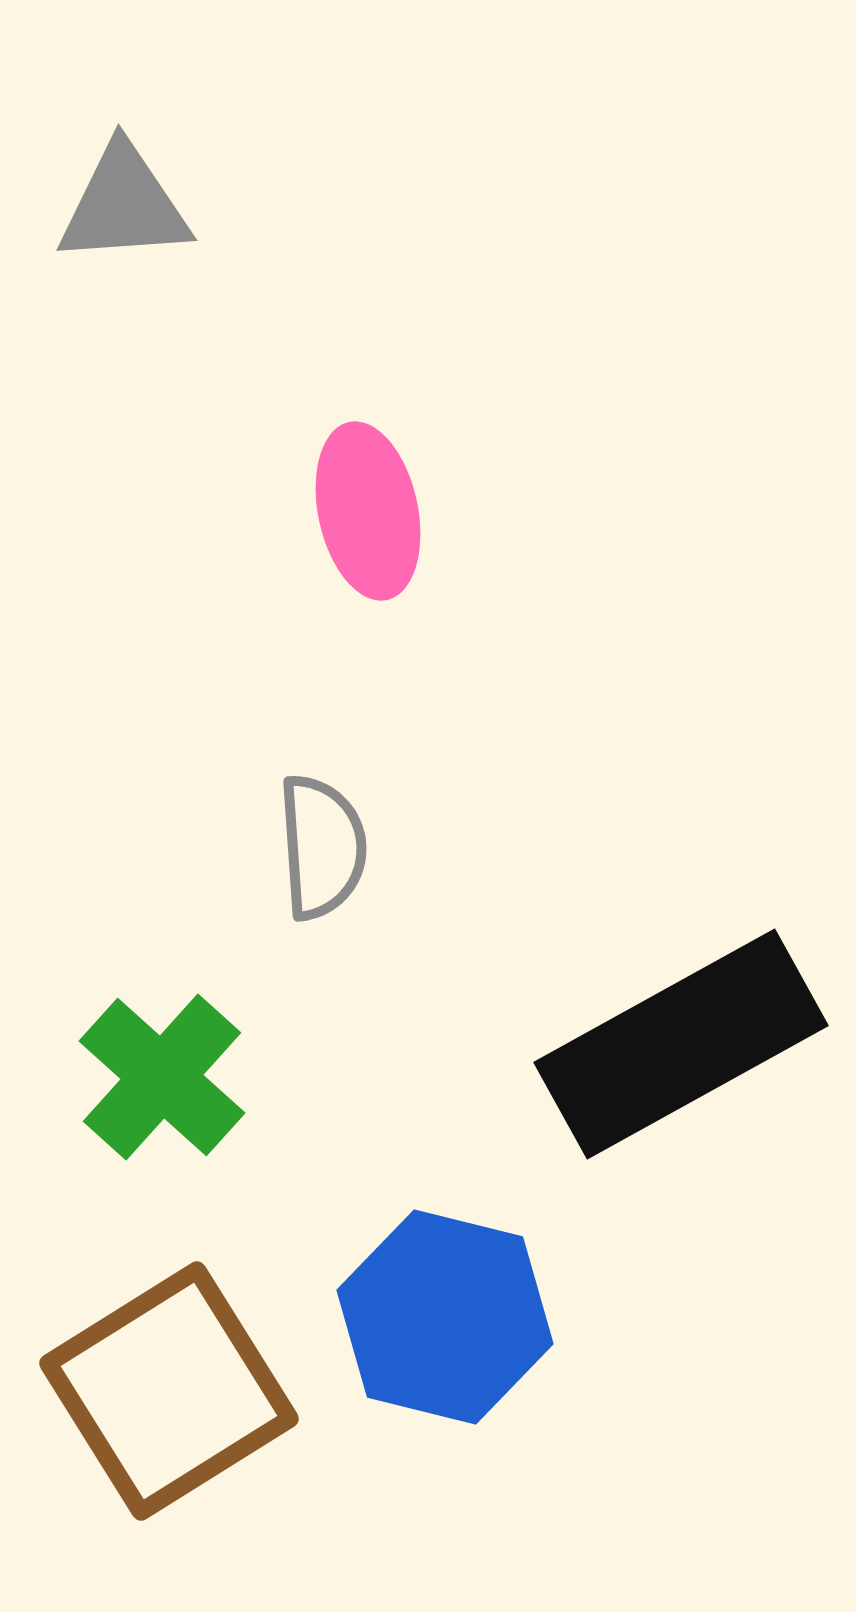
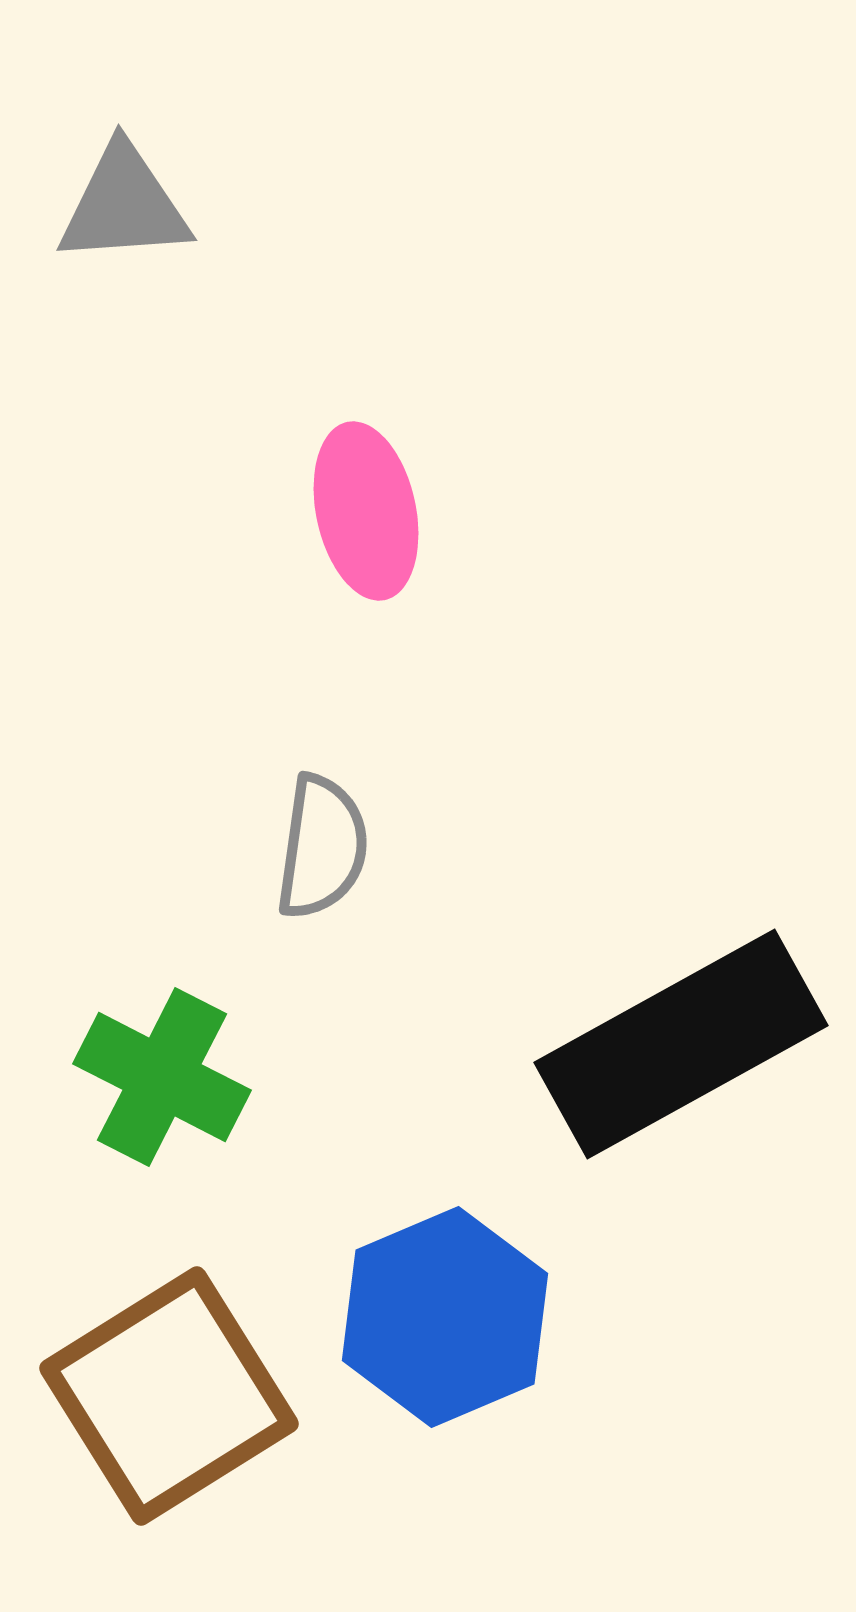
pink ellipse: moved 2 px left
gray semicircle: rotated 12 degrees clockwise
green cross: rotated 15 degrees counterclockwise
blue hexagon: rotated 23 degrees clockwise
brown square: moved 5 px down
